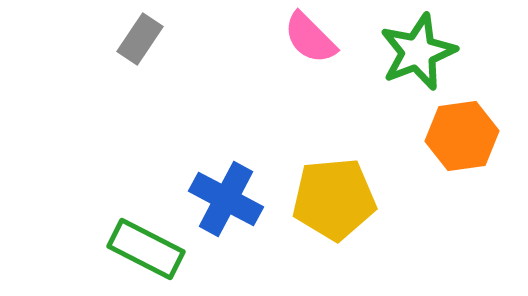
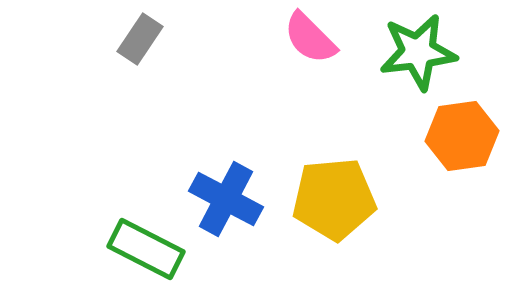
green star: rotated 14 degrees clockwise
